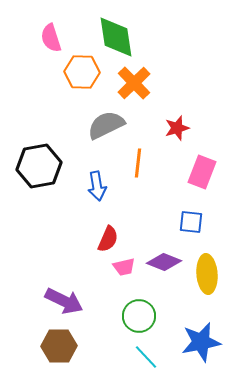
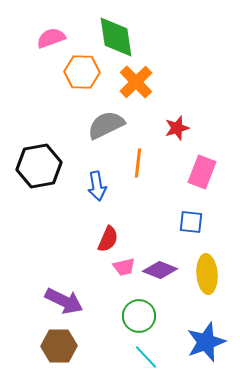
pink semicircle: rotated 88 degrees clockwise
orange cross: moved 2 px right, 1 px up
purple diamond: moved 4 px left, 8 px down
blue star: moved 5 px right; rotated 9 degrees counterclockwise
